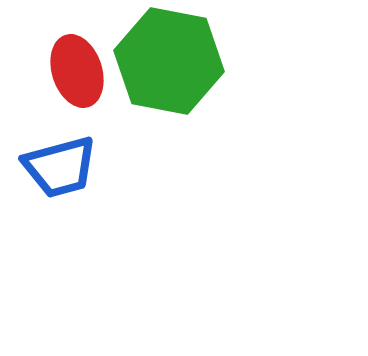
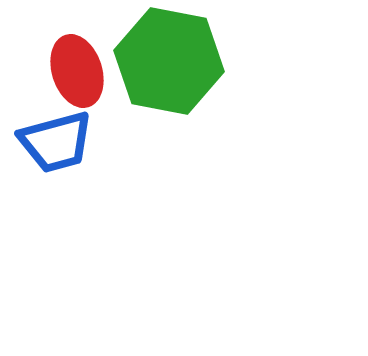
blue trapezoid: moved 4 px left, 25 px up
